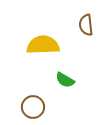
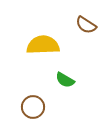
brown semicircle: rotated 50 degrees counterclockwise
